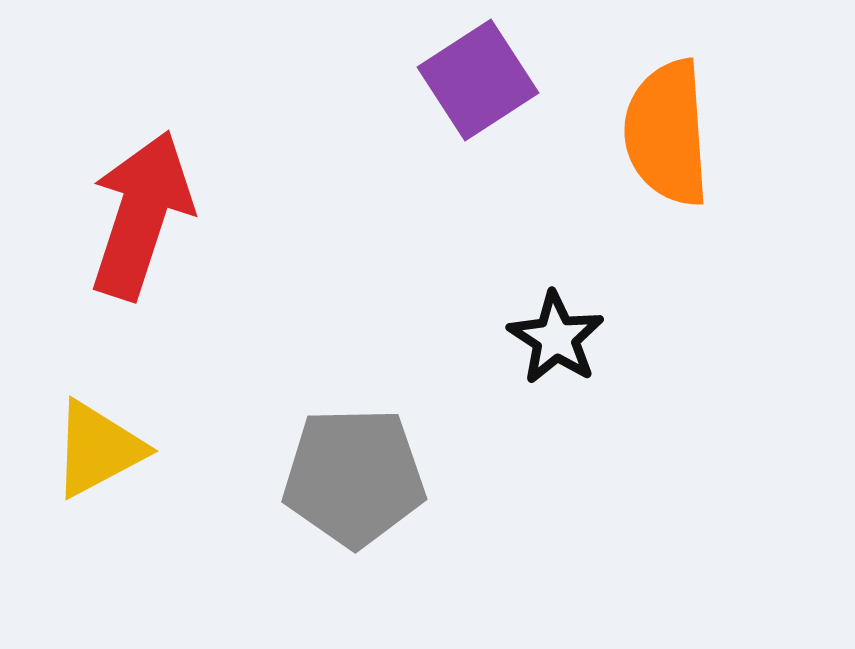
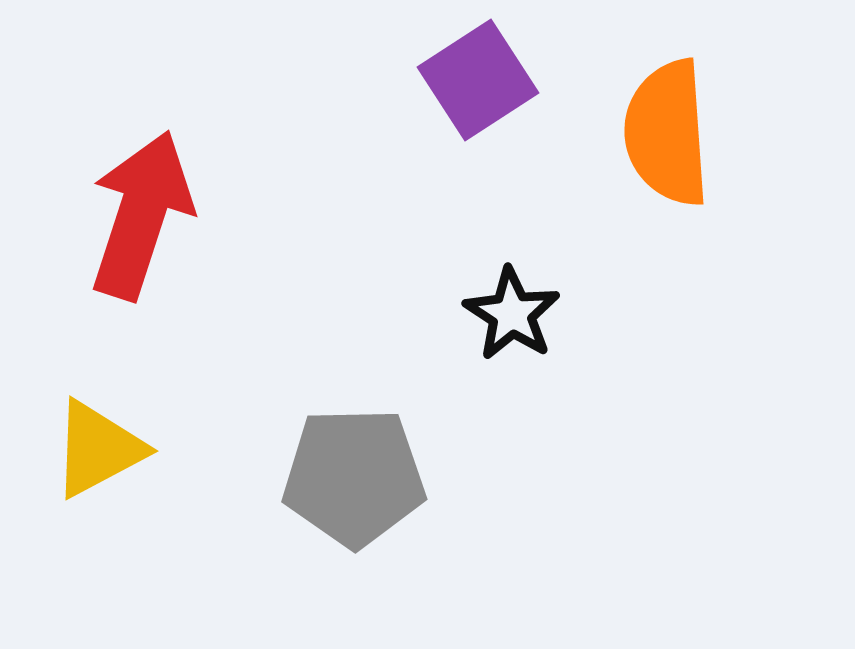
black star: moved 44 px left, 24 px up
